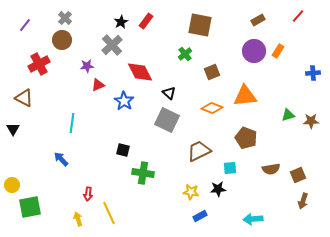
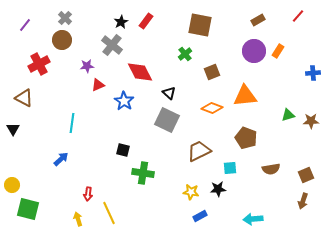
gray cross at (112, 45): rotated 10 degrees counterclockwise
blue arrow at (61, 159): rotated 91 degrees clockwise
brown square at (298, 175): moved 8 px right
green square at (30, 207): moved 2 px left, 2 px down; rotated 25 degrees clockwise
